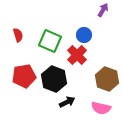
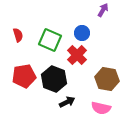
blue circle: moved 2 px left, 2 px up
green square: moved 1 px up
brown hexagon: rotated 10 degrees counterclockwise
